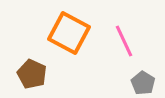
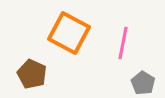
pink line: moved 1 px left, 2 px down; rotated 36 degrees clockwise
